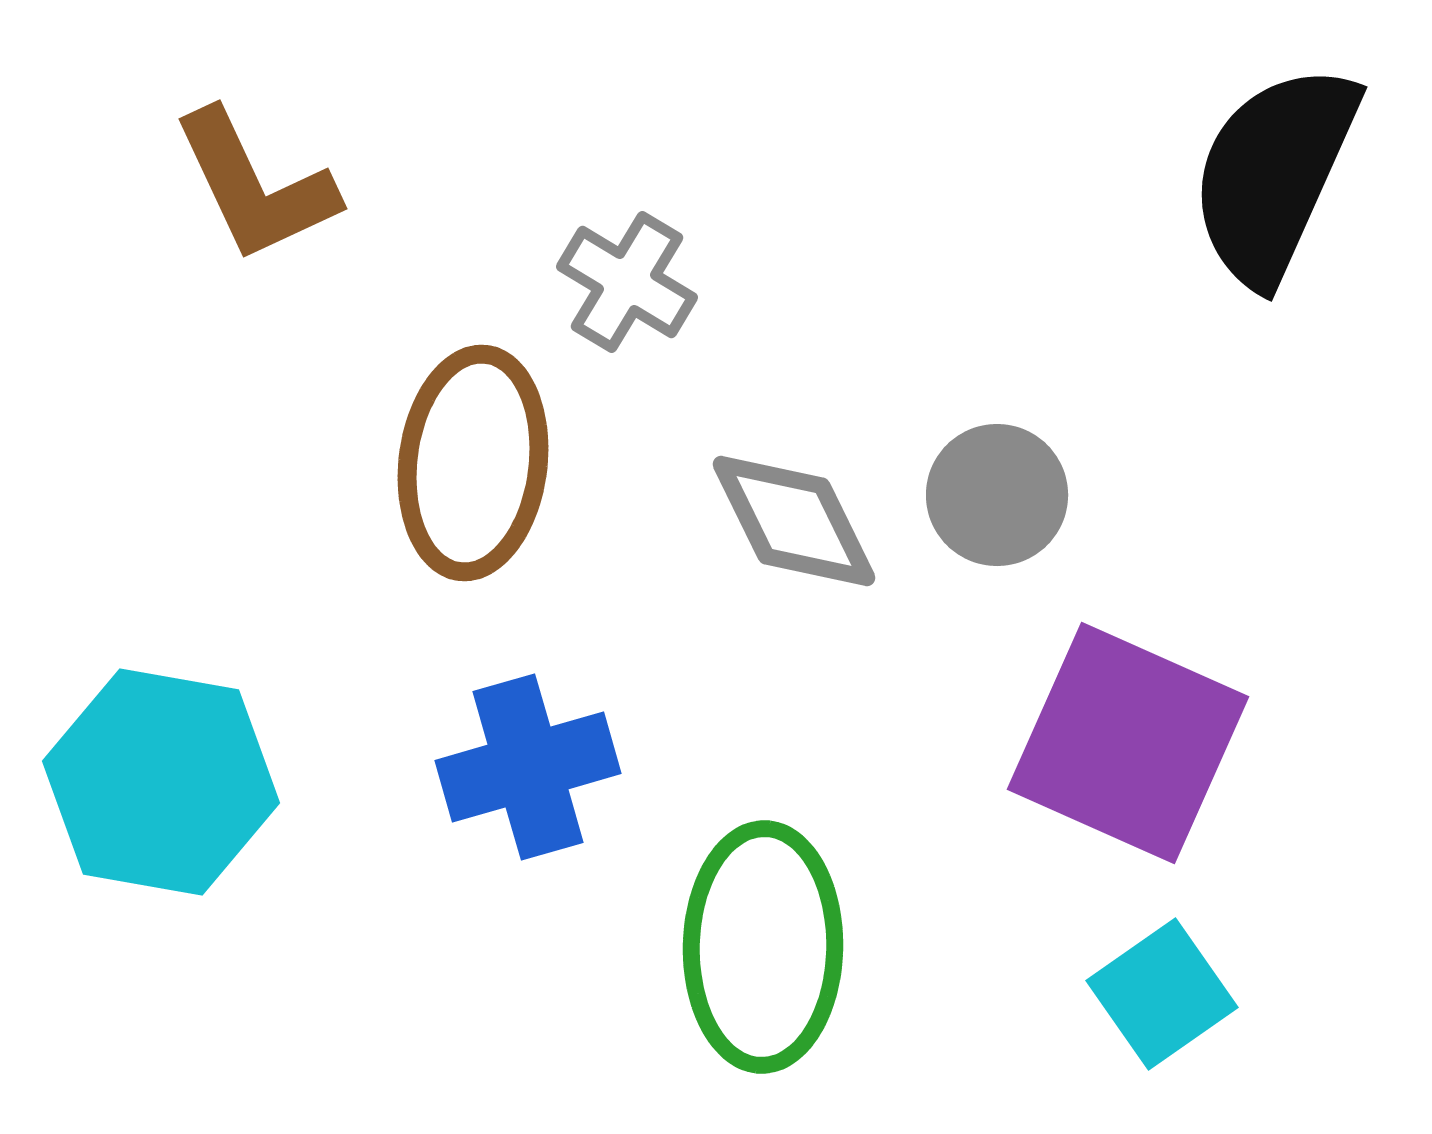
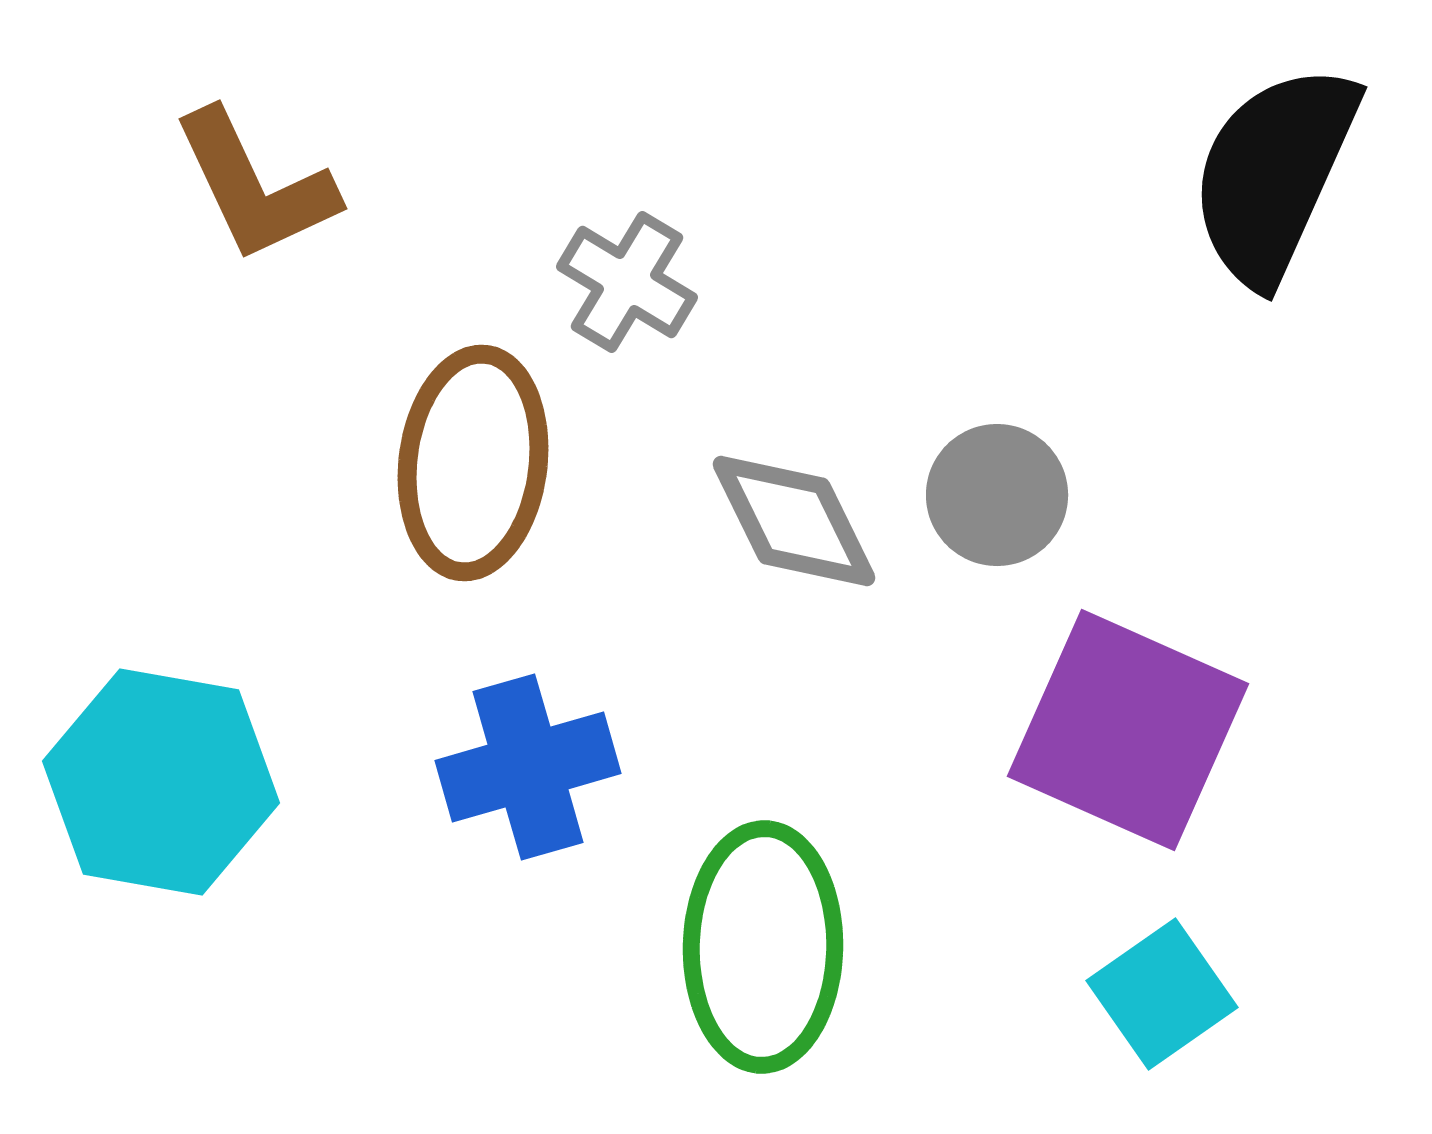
purple square: moved 13 px up
